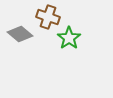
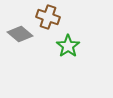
green star: moved 1 px left, 8 px down
